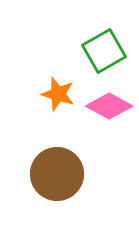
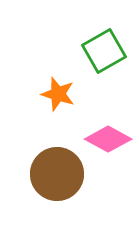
pink diamond: moved 1 px left, 33 px down
